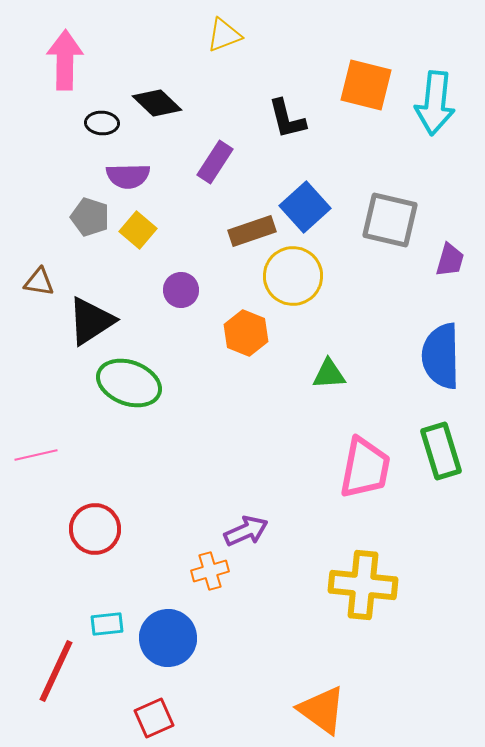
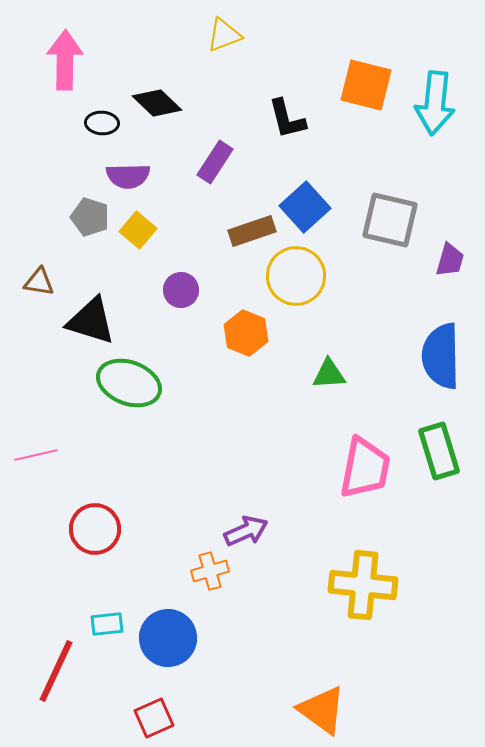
yellow circle: moved 3 px right
black triangle: rotated 50 degrees clockwise
green rectangle: moved 2 px left
